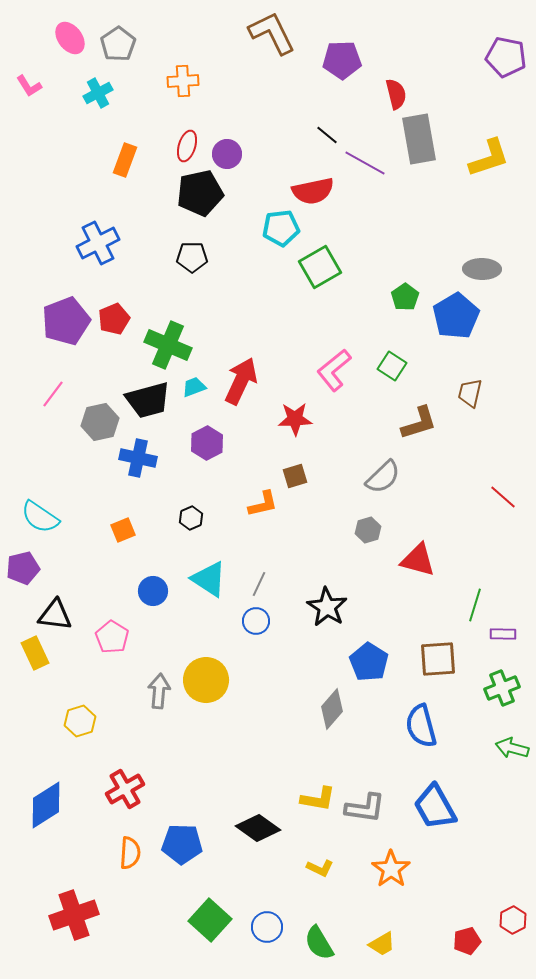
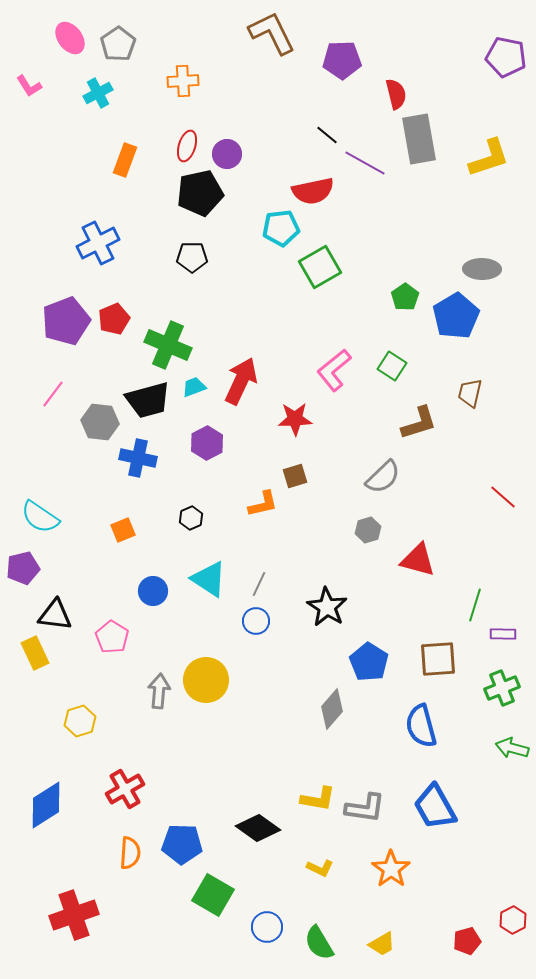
gray hexagon at (100, 422): rotated 18 degrees clockwise
green square at (210, 920): moved 3 px right, 25 px up; rotated 12 degrees counterclockwise
